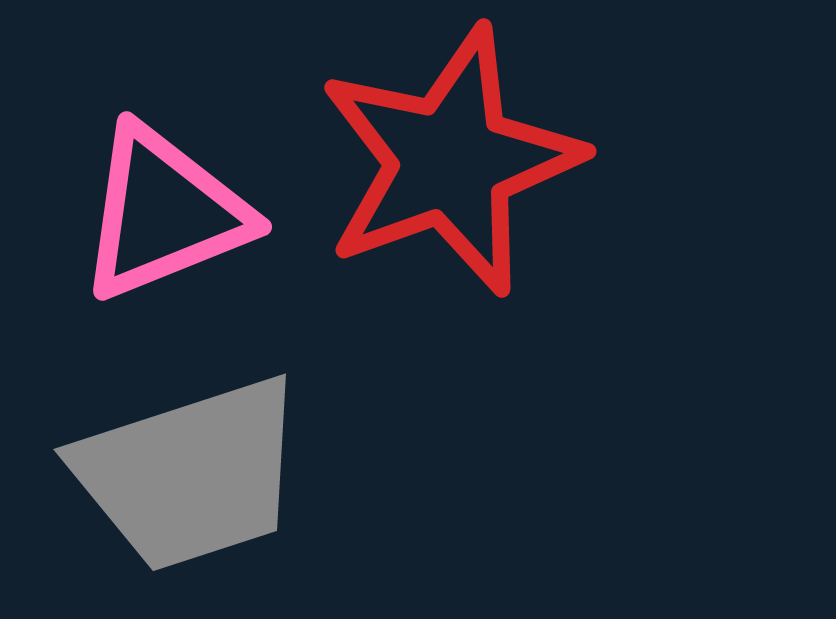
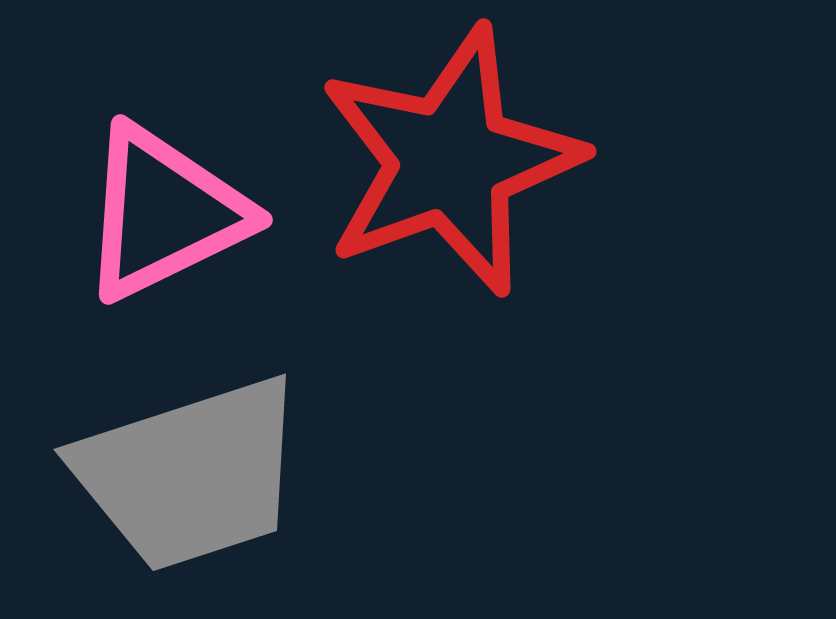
pink triangle: rotated 4 degrees counterclockwise
